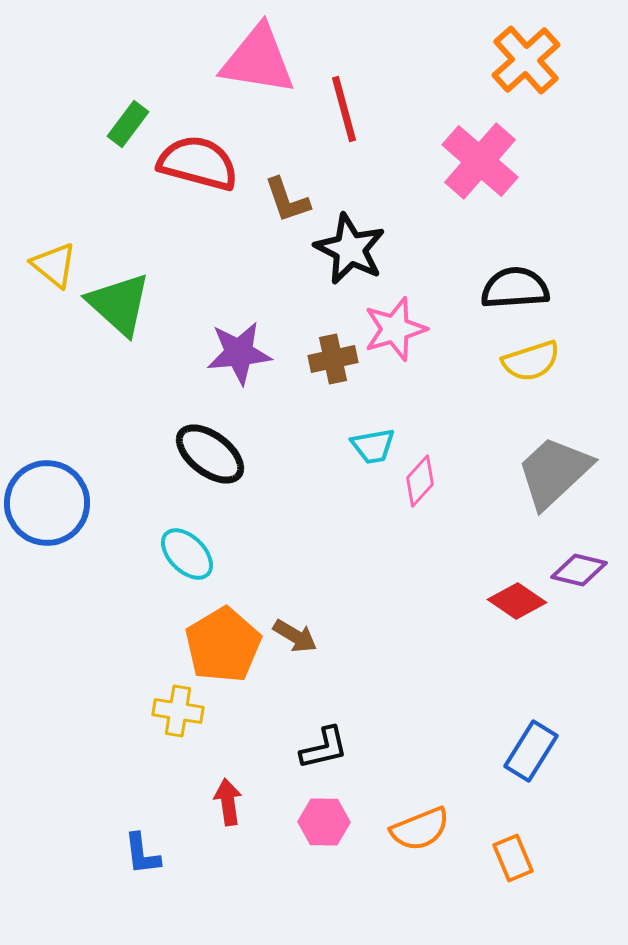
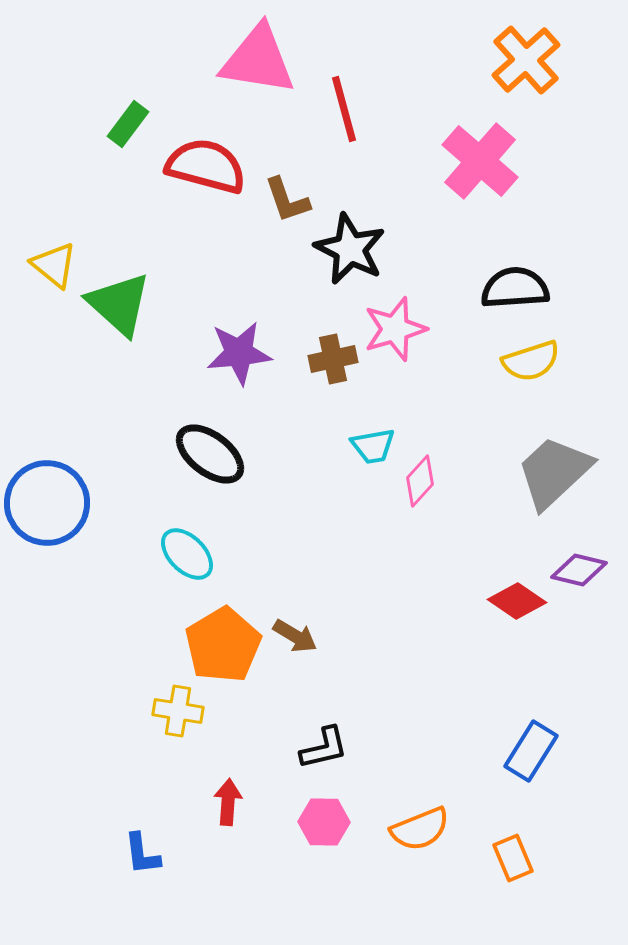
red semicircle: moved 8 px right, 3 px down
red arrow: rotated 12 degrees clockwise
